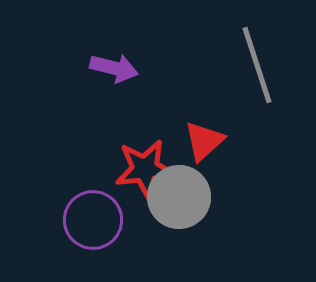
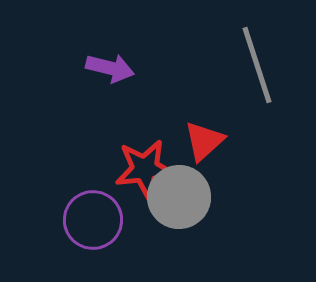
purple arrow: moved 4 px left
